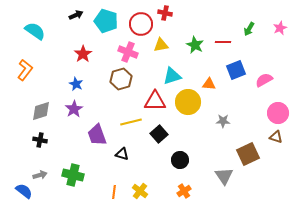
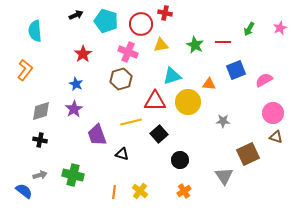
cyan semicircle: rotated 130 degrees counterclockwise
pink circle: moved 5 px left
